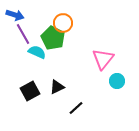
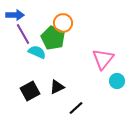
blue arrow: rotated 18 degrees counterclockwise
